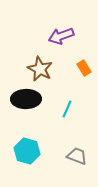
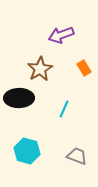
purple arrow: moved 1 px up
brown star: rotated 15 degrees clockwise
black ellipse: moved 7 px left, 1 px up
cyan line: moved 3 px left
